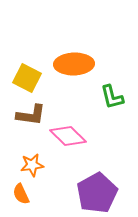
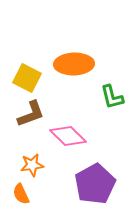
brown L-shape: moved 1 px up; rotated 28 degrees counterclockwise
purple pentagon: moved 2 px left, 9 px up
